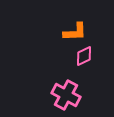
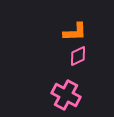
pink diamond: moved 6 px left
